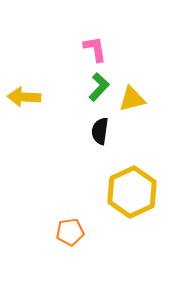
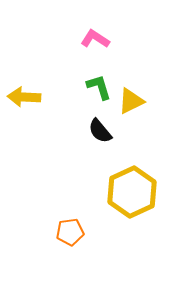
pink L-shape: moved 10 px up; rotated 48 degrees counterclockwise
green L-shape: rotated 60 degrees counterclockwise
yellow triangle: moved 1 px left, 2 px down; rotated 12 degrees counterclockwise
black semicircle: rotated 48 degrees counterclockwise
